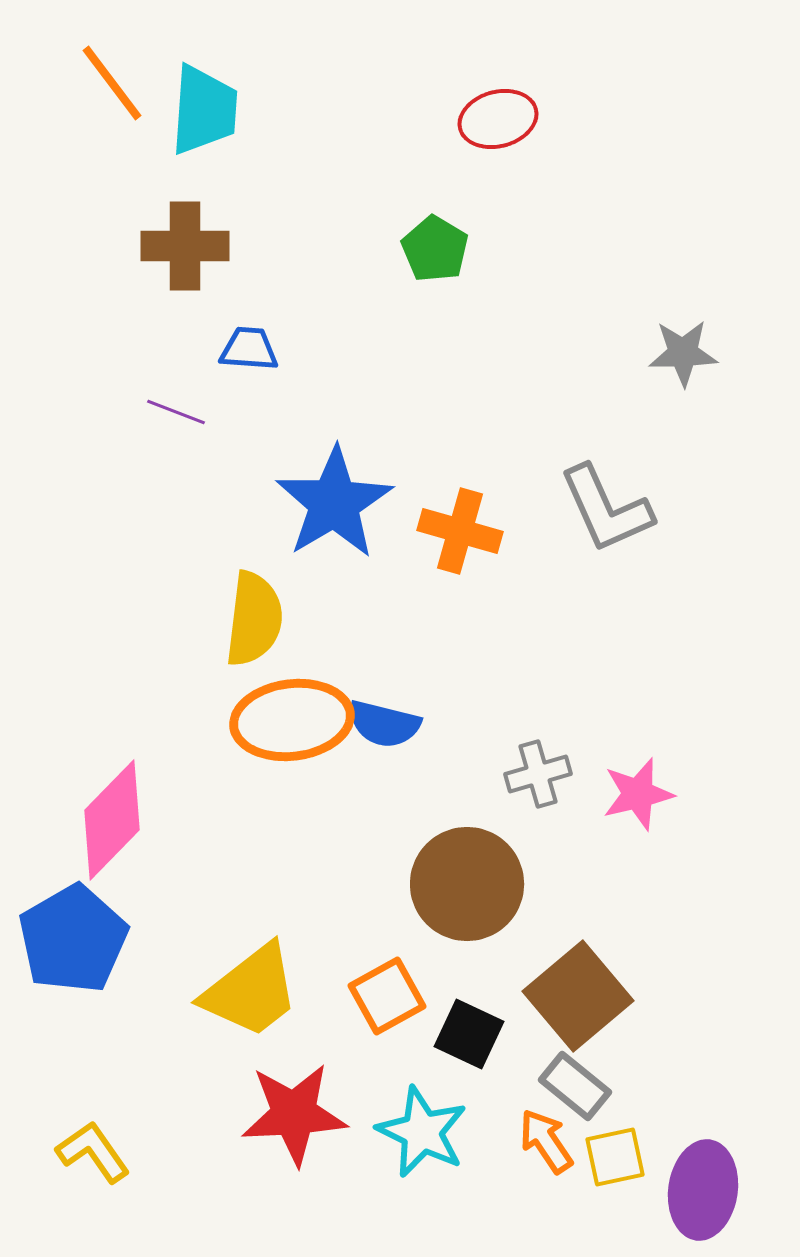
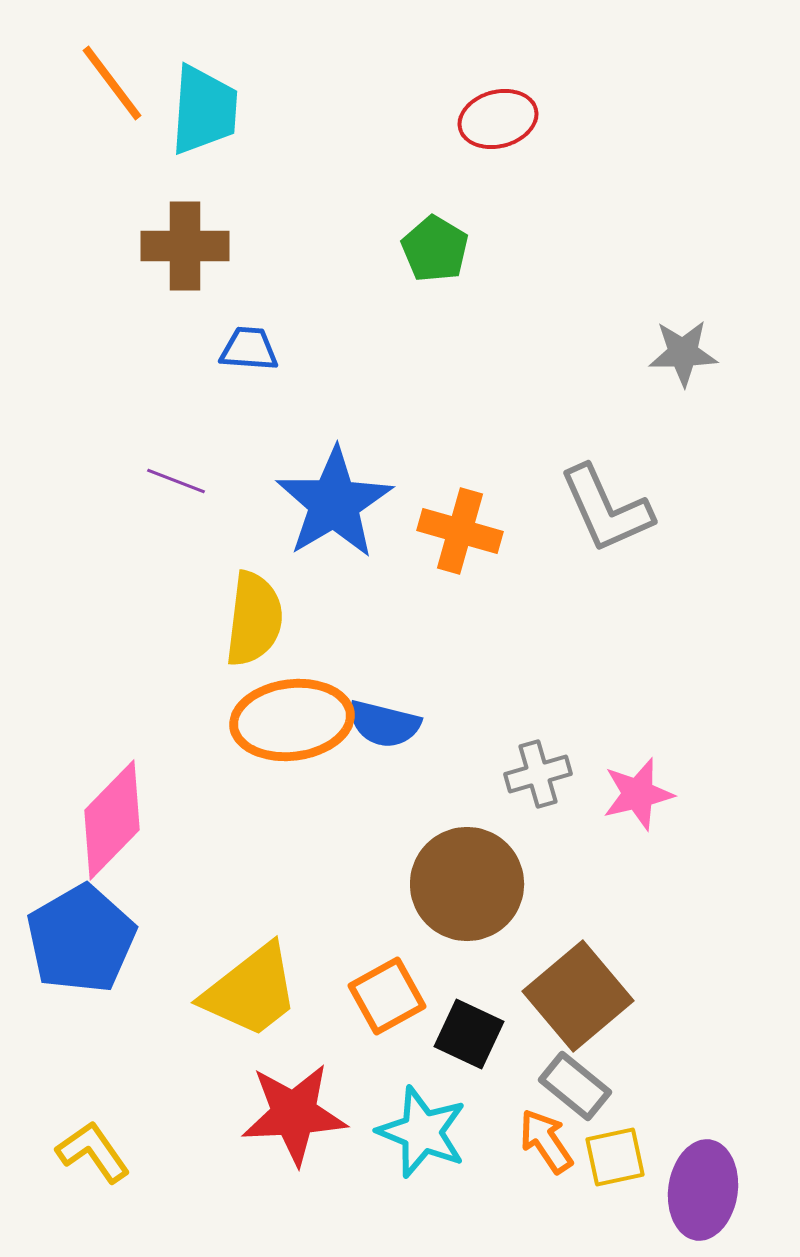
purple line: moved 69 px down
blue pentagon: moved 8 px right
cyan star: rotated 4 degrees counterclockwise
